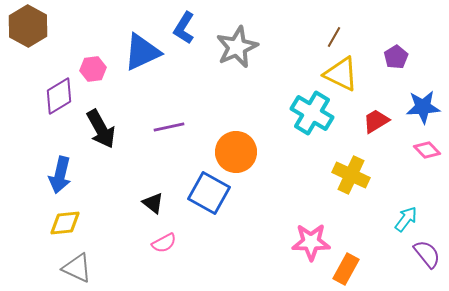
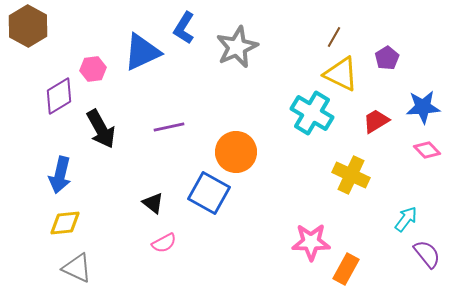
purple pentagon: moved 9 px left, 1 px down
